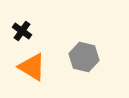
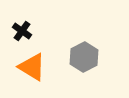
gray hexagon: rotated 20 degrees clockwise
